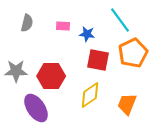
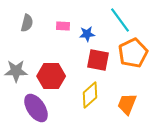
blue star: rotated 14 degrees counterclockwise
yellow diamond: rotated 8 degrees counterclockwise
